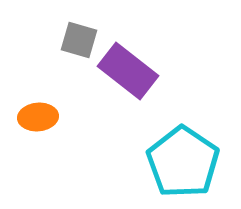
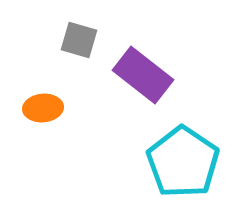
purple rectangle: moved 15 px right, 4 px down
orange ellipse: moved 5 px right, 9 px up
